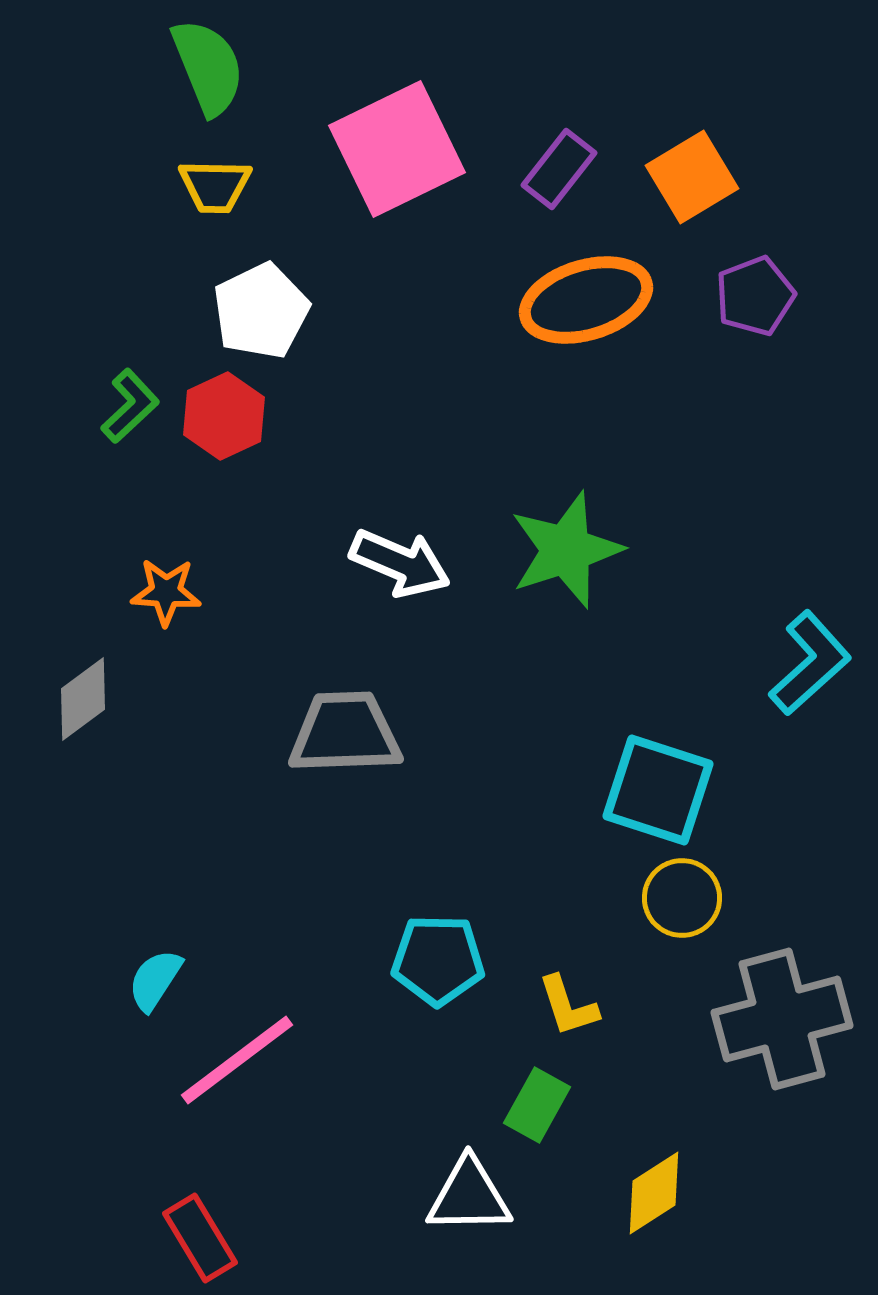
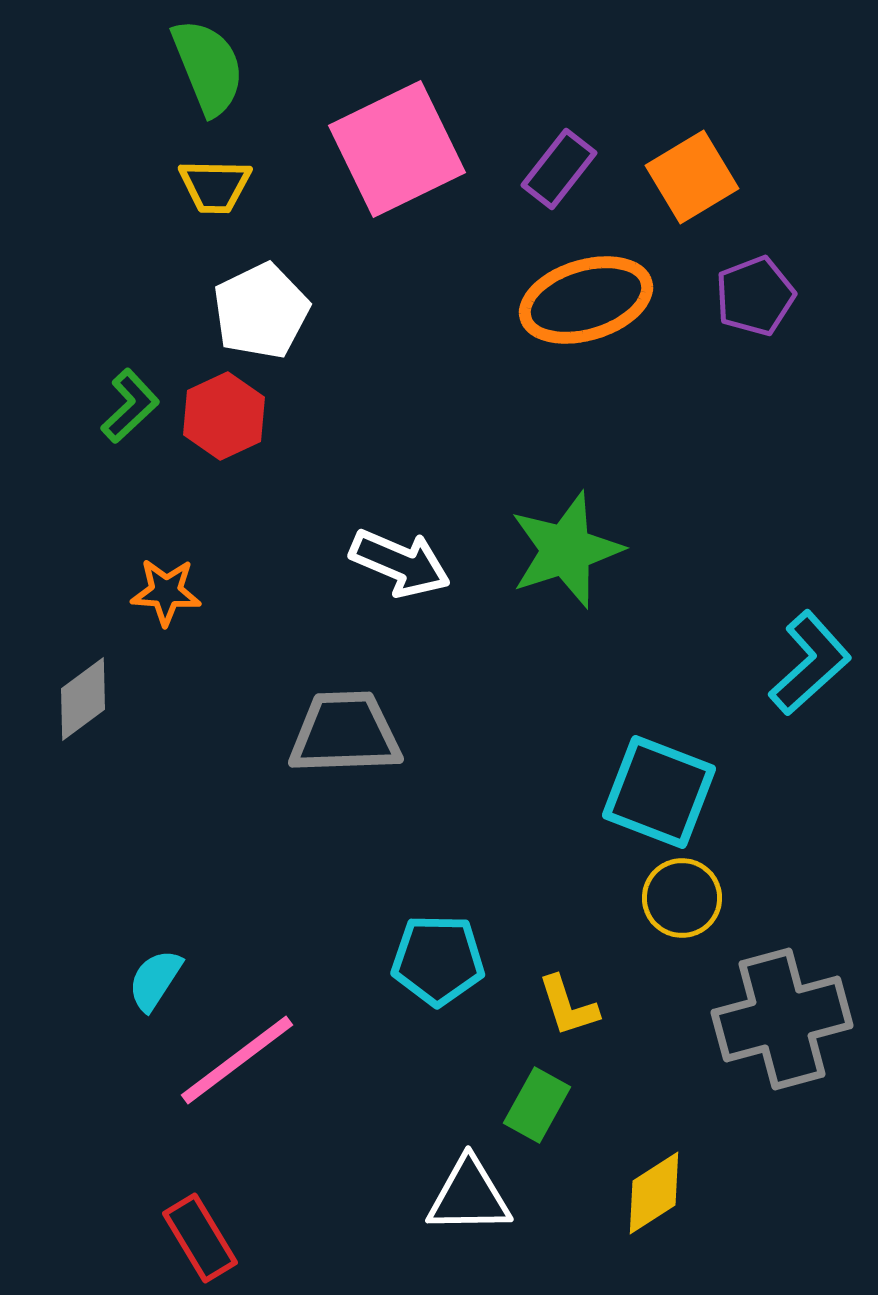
cyan square: moved 1 px right, 2 px down; rotated 3 degrees clockwise
